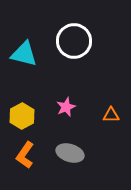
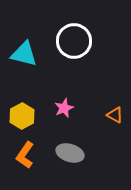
pink star: moved 2 px left, 1 px down
orange triangle: moved 4 px right; rotated 30 degrees clockwise
